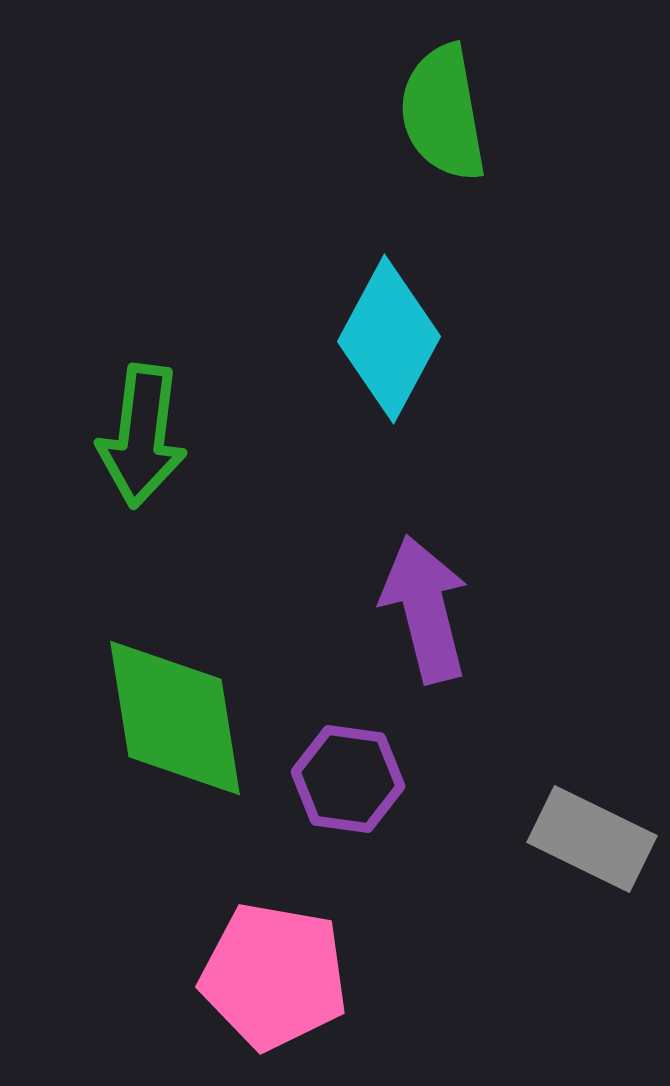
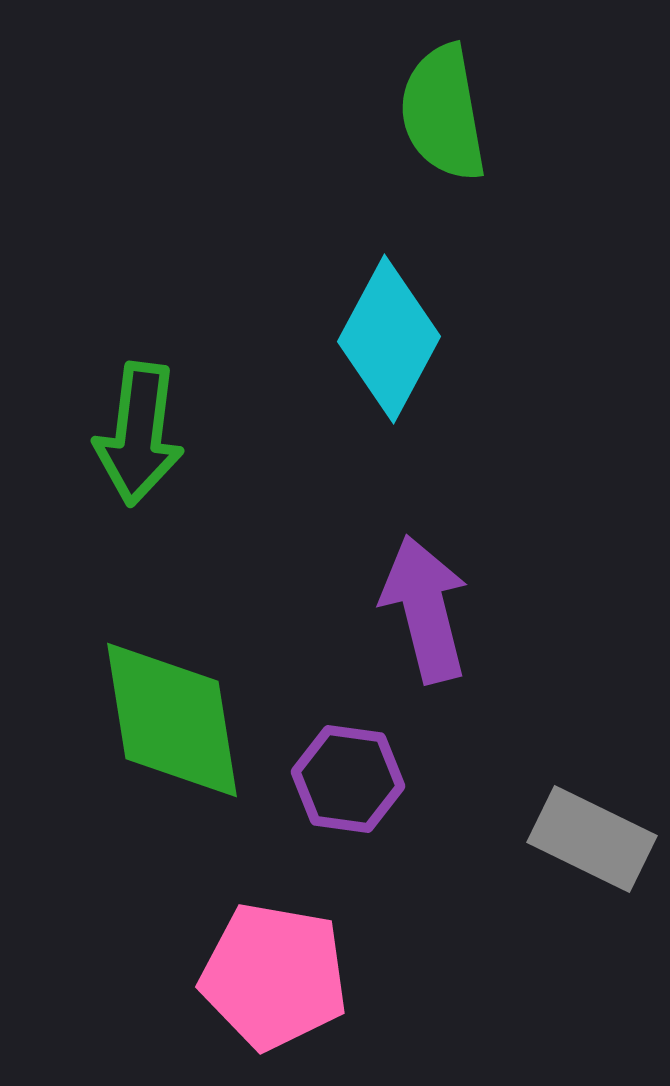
green arrow: moved 3 px left, 2 px up
green diamond: moved 3 px left, 2 px down
